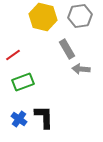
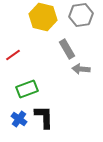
gray hexagon: moved 1 px right, 1 px up
green rectangle: moved 4 px right, 7 px down
